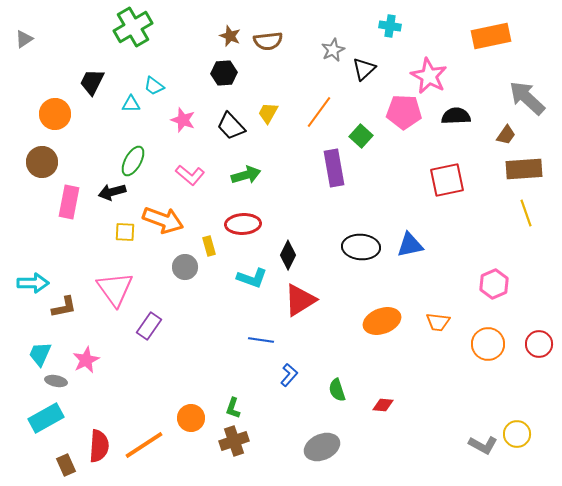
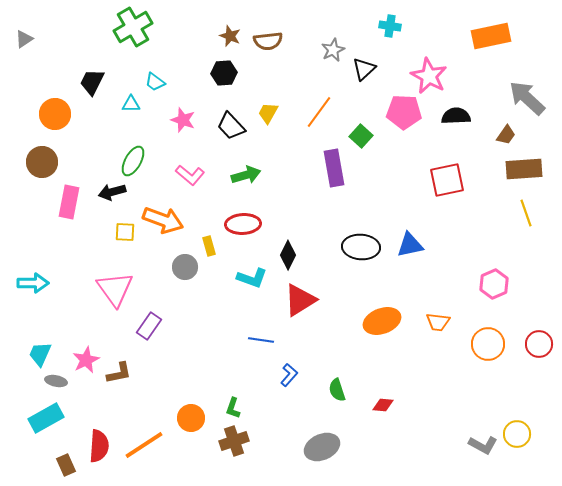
cyan trapezoid at (154, 86): moved 1 px right, 4 px up
brown L-shape at (64, 307): moved 55 px right, 66 px down
